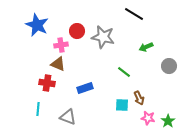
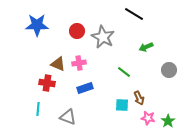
blue star: rotated 25 degrees counterclockwise
gray star: rotated 15 degrees clockwise
pink cross: moved 18 px right, 18 px down
gray circle: moved 4 px down
